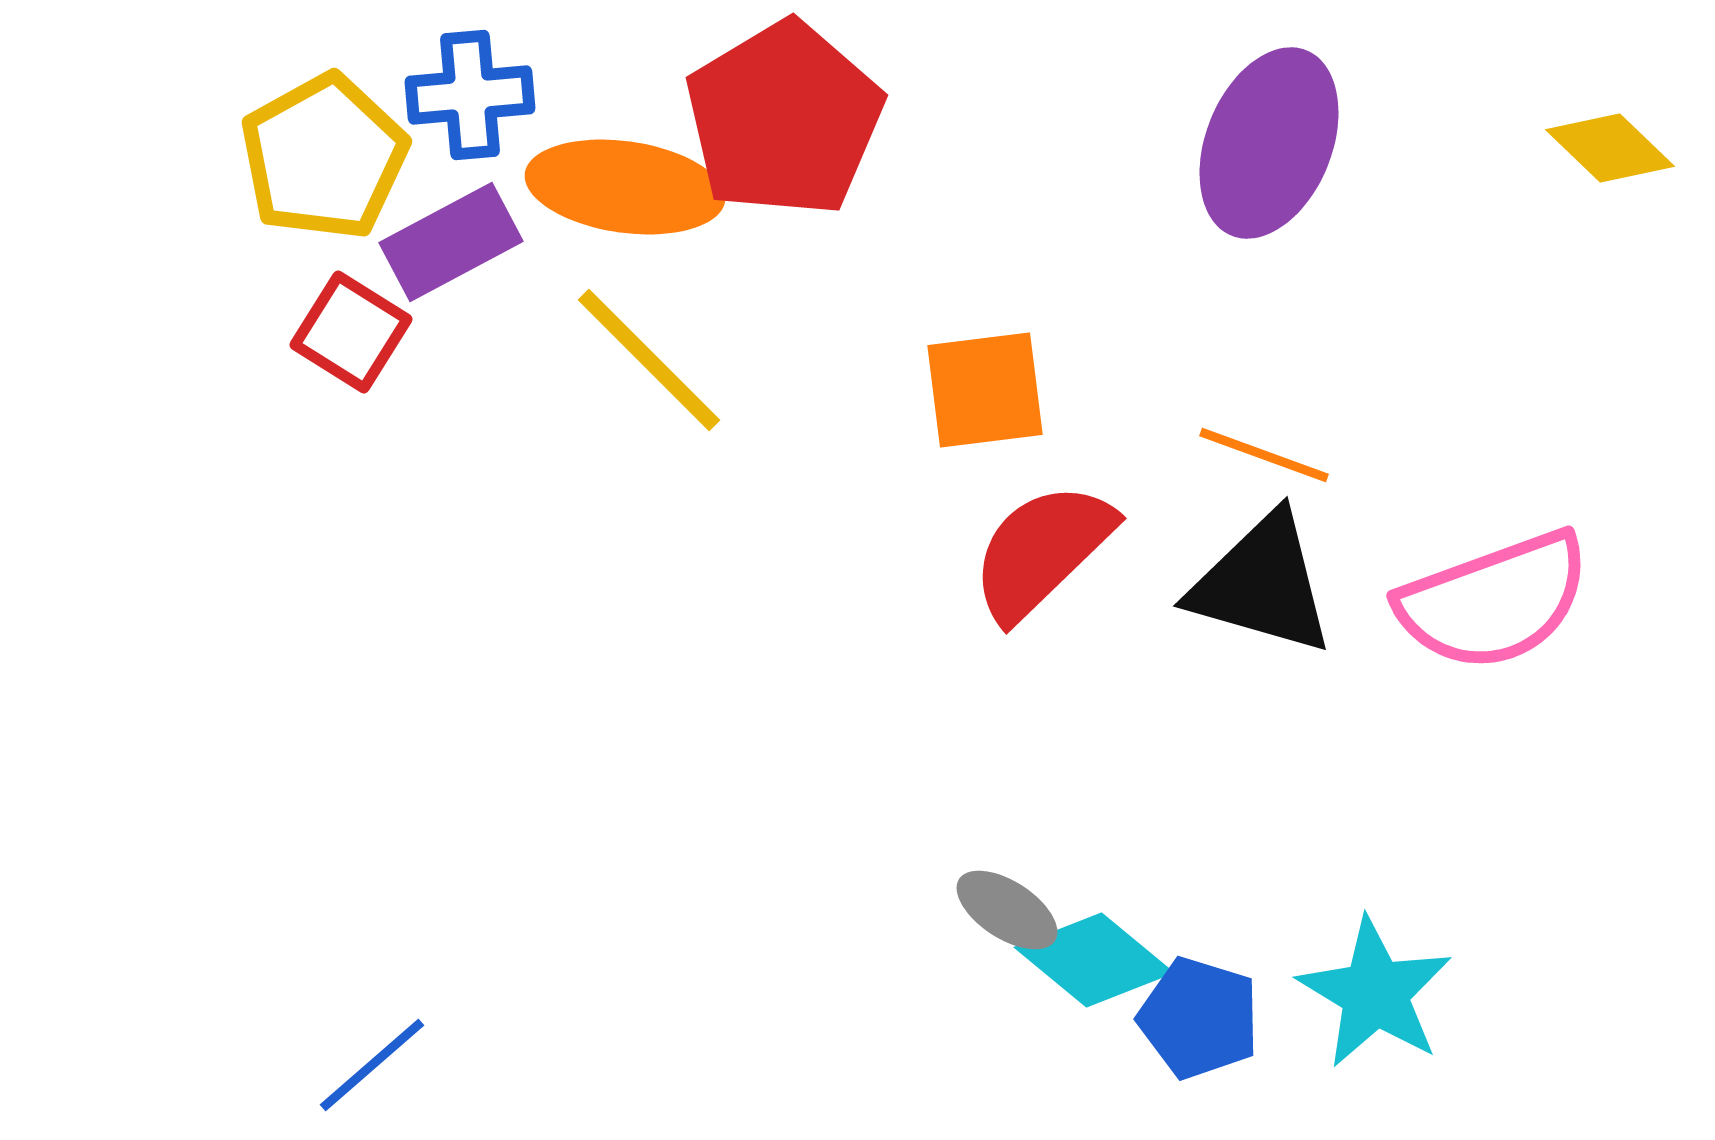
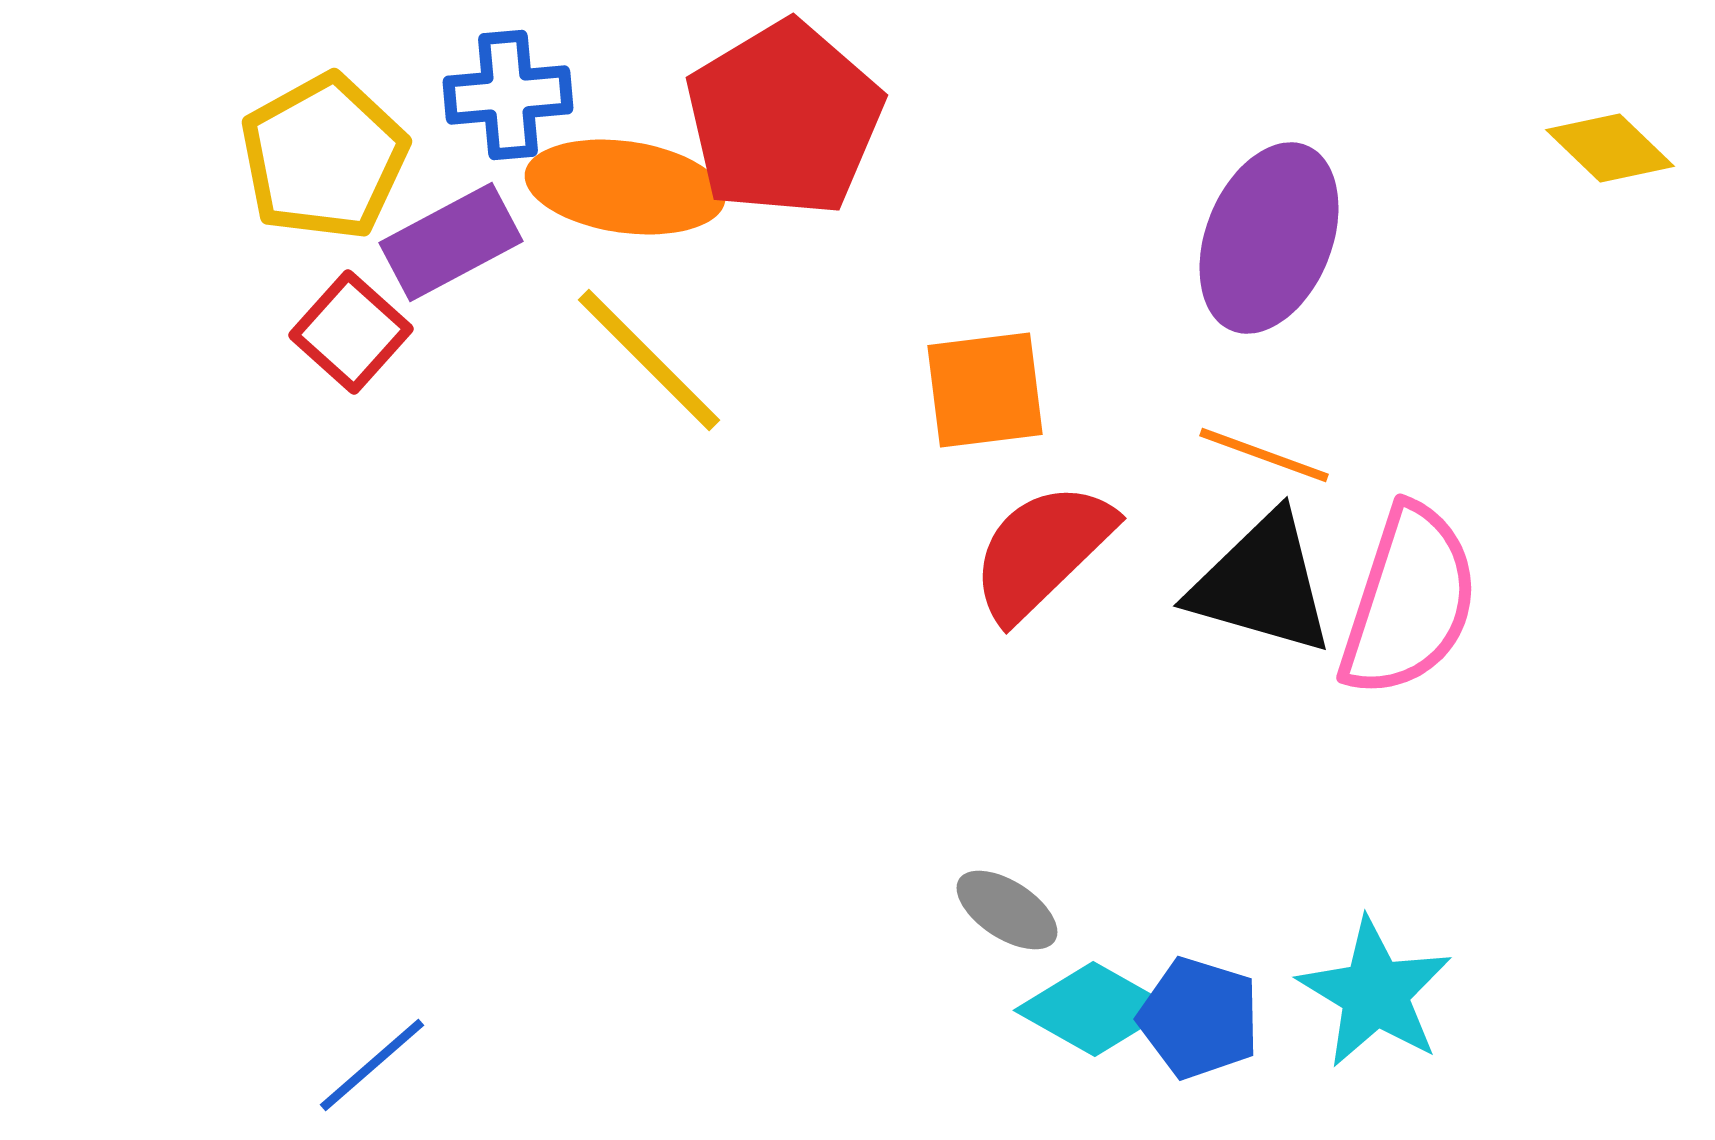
blue cross: moved 38 px right
purple ellipse: moved 95 px down
red square: rotated 10 degrees clockwise
pink semicircle: moved 85 px left; rotated 52 degrees counterclockwise
cyan diamond: moved 49 px down; rotated 10 degrees counterclockwise
